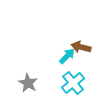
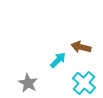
cyan arrow: moved 9 px left, 4 px down
cyan cross: moved 11 px right; rotated 10 degrees counterclockwise
